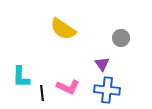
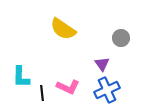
blue cross: rotated 30 degrees counterclockwise
